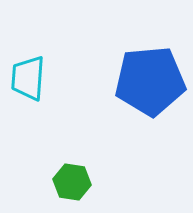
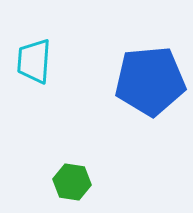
cyan trapezoid: moved 6 px right, 17 px up
